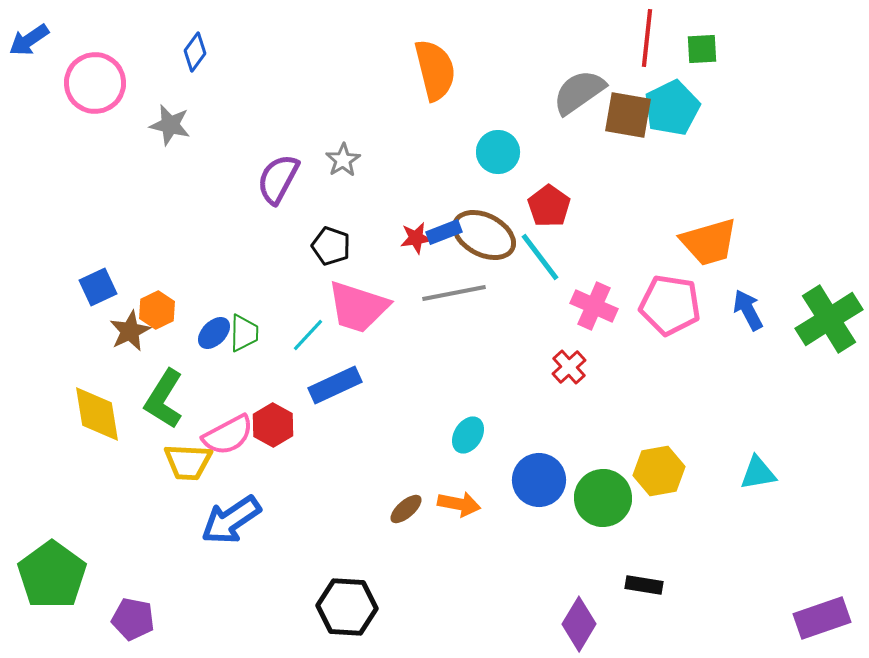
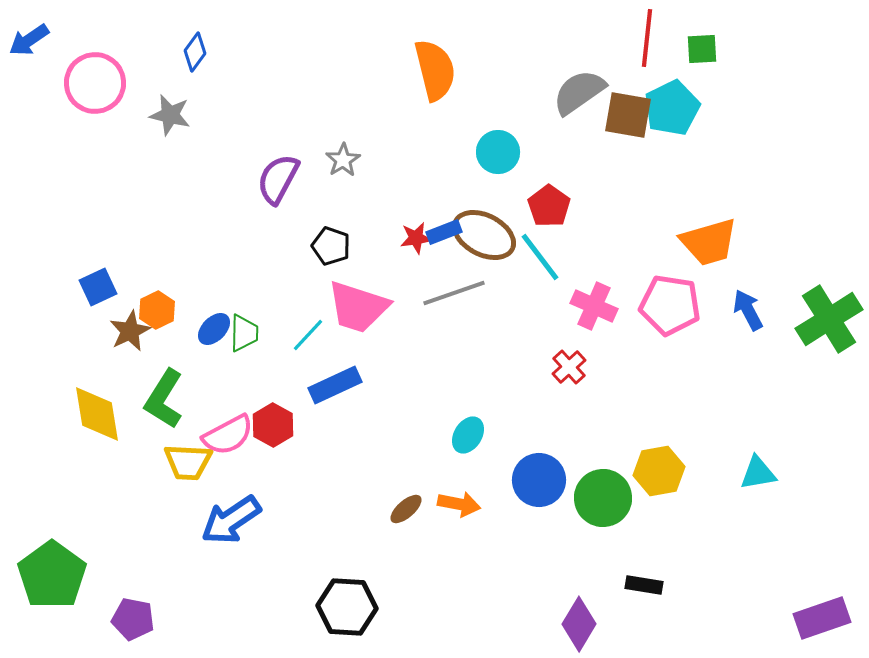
gray star at (170, 125): moved 10 px up
gray line at (454, 293): rotated 8 degrees counterclockwise
blue ellipse at (214, 333): moved 4 px up
